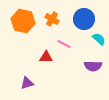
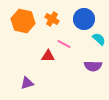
red triangle: moved 2 px right, 1 px up
